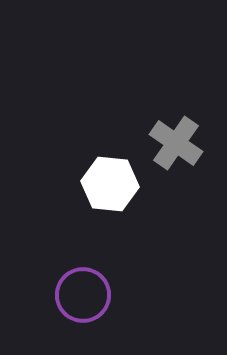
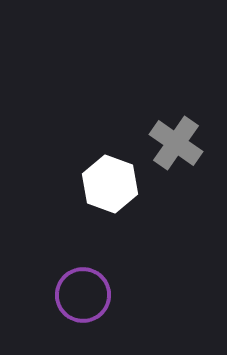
white hexagon: rotated 14 degrees clockwise
